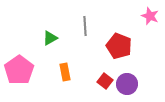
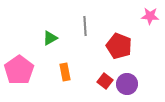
pink star: rotated 18 degrees counterclockwise
